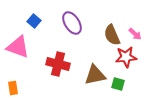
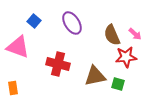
brown triangle: moved 1 px down
